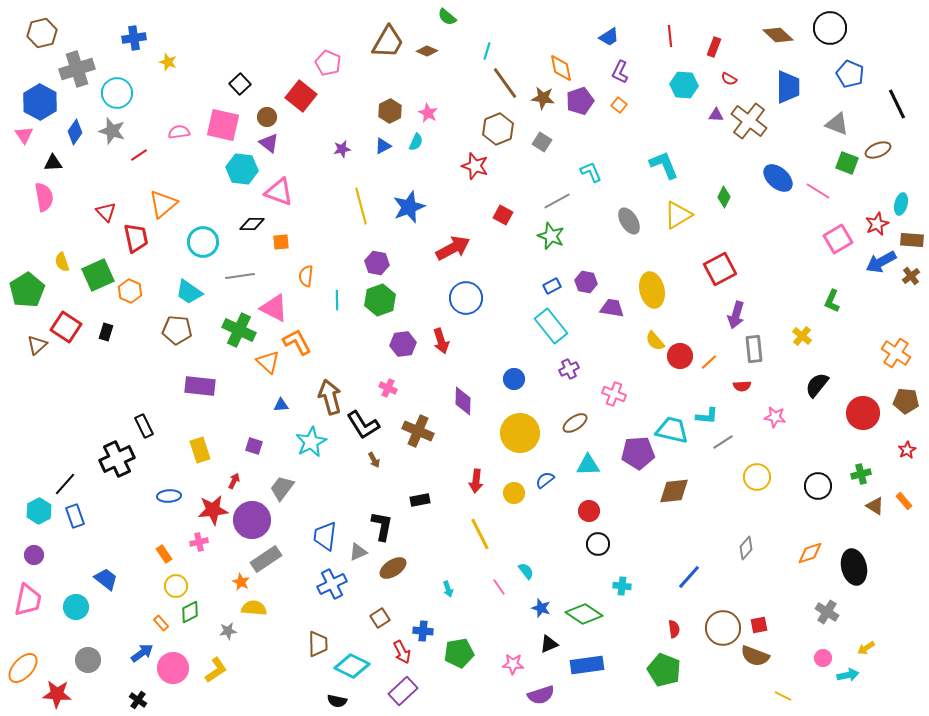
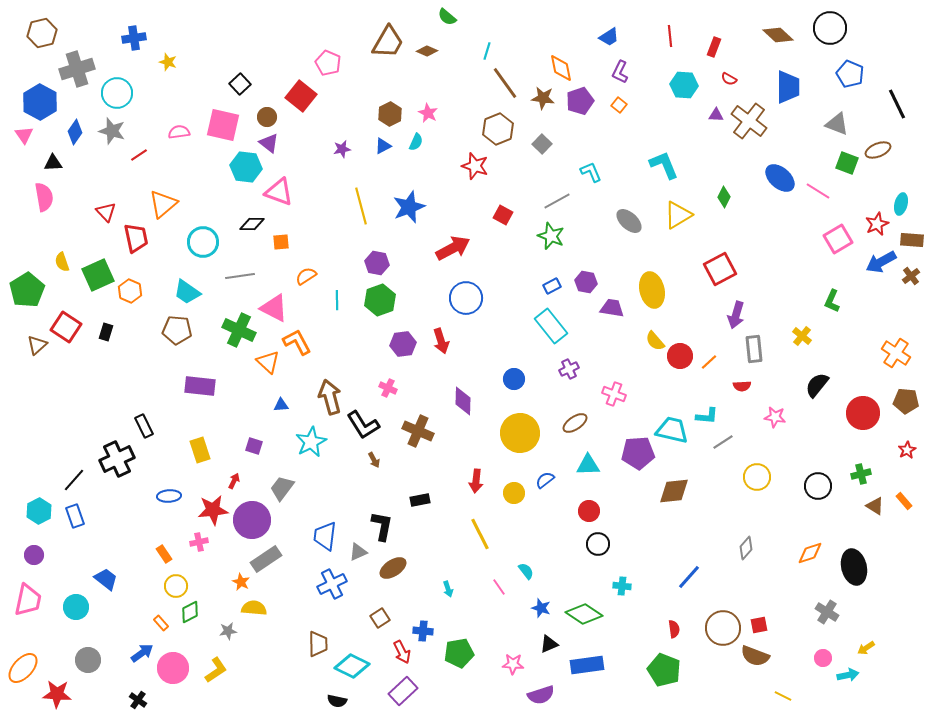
brown hexagon at (390, 111): moved 3 px down
gray square at (542, 142): moved 2 px down; rotated 12 degrees clockwise
cyan hexagon at (242, 169): moved 4 px right, 2 px up
blue ellipse at (778, 178): moved 2 px right
gray ellipse at (629, 221): rotated 16 degrees counterclockwise
orange semicircle at (306, 276): rotated 50 degrees clockwise
cyan trapezoid at (189, 292): moved 2 px left
black line at (65, 484): moved 9 px right, 4 px up
